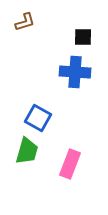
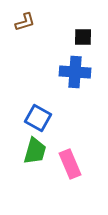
green trapezoid: moved 8 px right
pink rectangle: rotated 44 degrees counterclockwise
